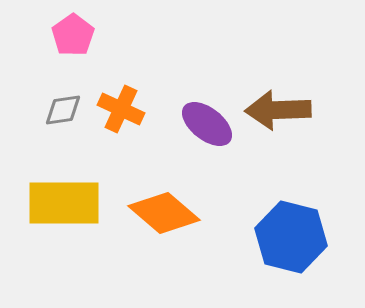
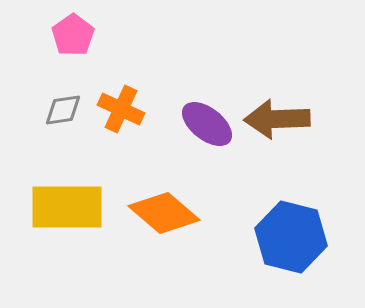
brown arrow: moved 1 px left, 9 px down
yellow rectangle: moved 3 px right, 4 px down
